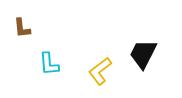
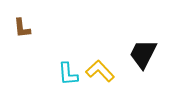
cyan L-shape: moved 19 px right, 10 px down
yellow L-shape: rotated 84 degrees clockwise
